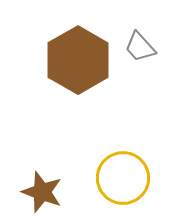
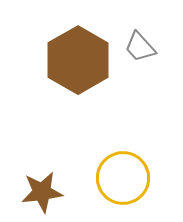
brown star: rotated 27 degrees counterclockwise
